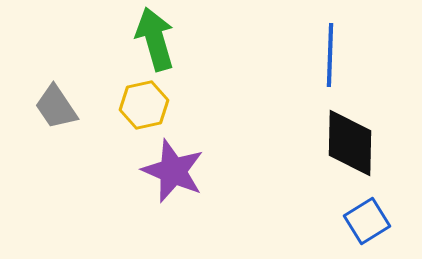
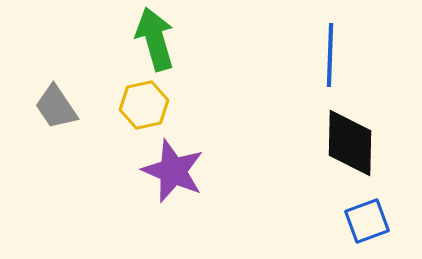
blue square: rotated 12 degrees clockwise
